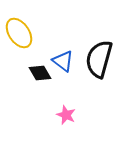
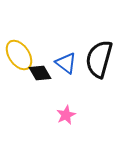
yellow ellipse: moved 22 px down
blue triangle: moved 3 px right, 2 px down
pink star: rotated 24 degrees clockwise
